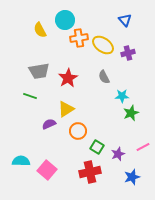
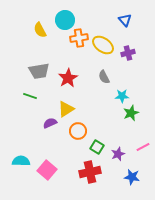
purple semicircle: moved 1 px right, 1 px up
blue star: rotated 28 degrees clockwise
